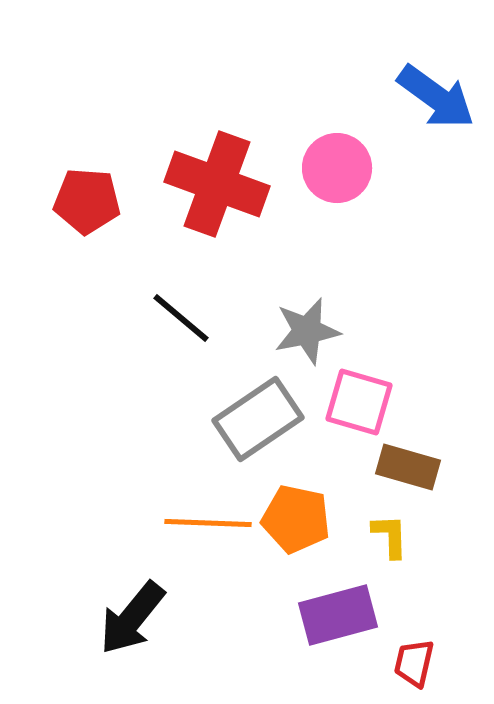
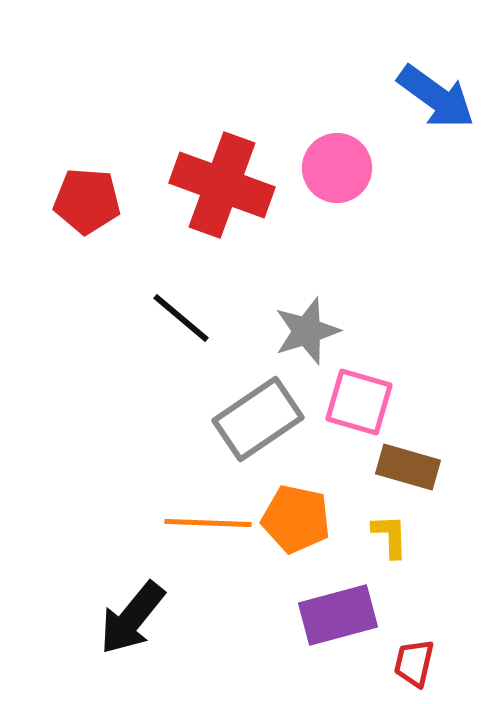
red cross: moved 5 px right, 1 px down
gray star: rotated 6 degrees counterclockwise
